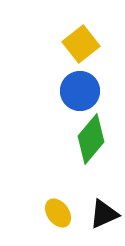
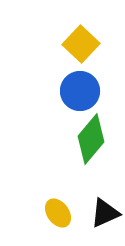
yellow square: rotated 9 degrees counterclockwise
black triangle: moved 1 px right, 1 px up
